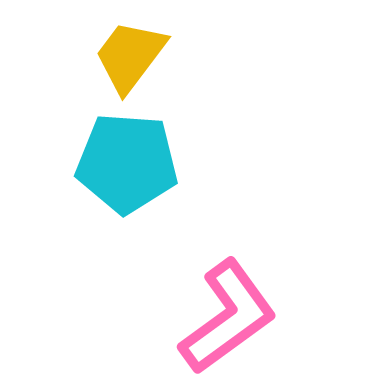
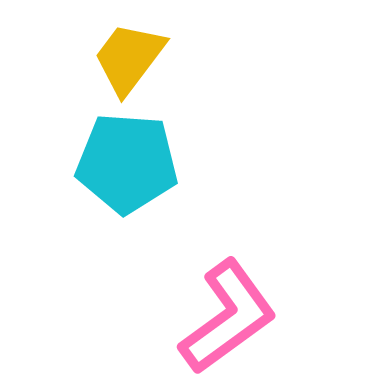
yellow trapezoid: moved 1 px left, 2 px down
